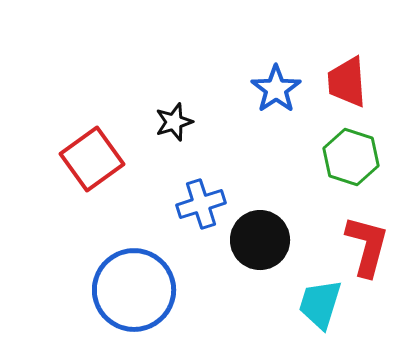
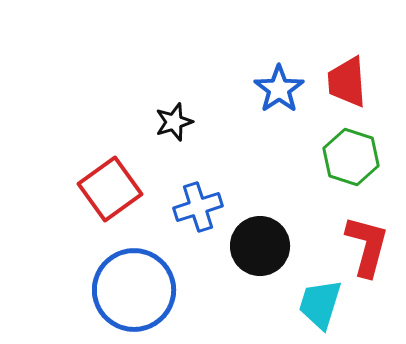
blue star: moved 3 px right
red square: moved 18 px right, 30 px down
blue cross: moved 3 px left, 3 px down
black circle: moved 6 px down
